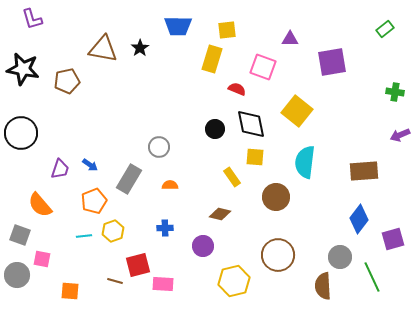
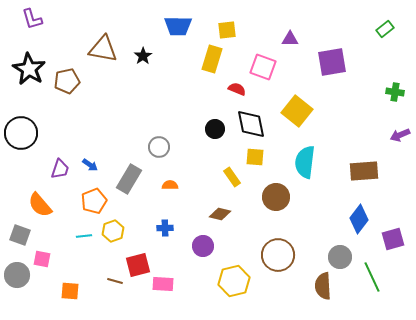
black star at (140, 48): moved 3 px right, 8 px down
black star at (23, 69): moved 6 px right; rotated 20 degrees clockwise
